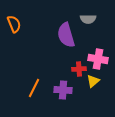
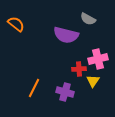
gray semicircle: rotated 28 degrees clockwise
orange semicircle: moved 2 px right; rotated 30 degrees counterclockwise
purple semicircle: rotated 60 degrees counterclockwise
pink cross: rotated 24 degrees counterclockwise
yellow triangle: rotated 16 degrees counterclockwise
purple cross: moved 2 px right, 2 px down; rotated 12 degrees clockwise
